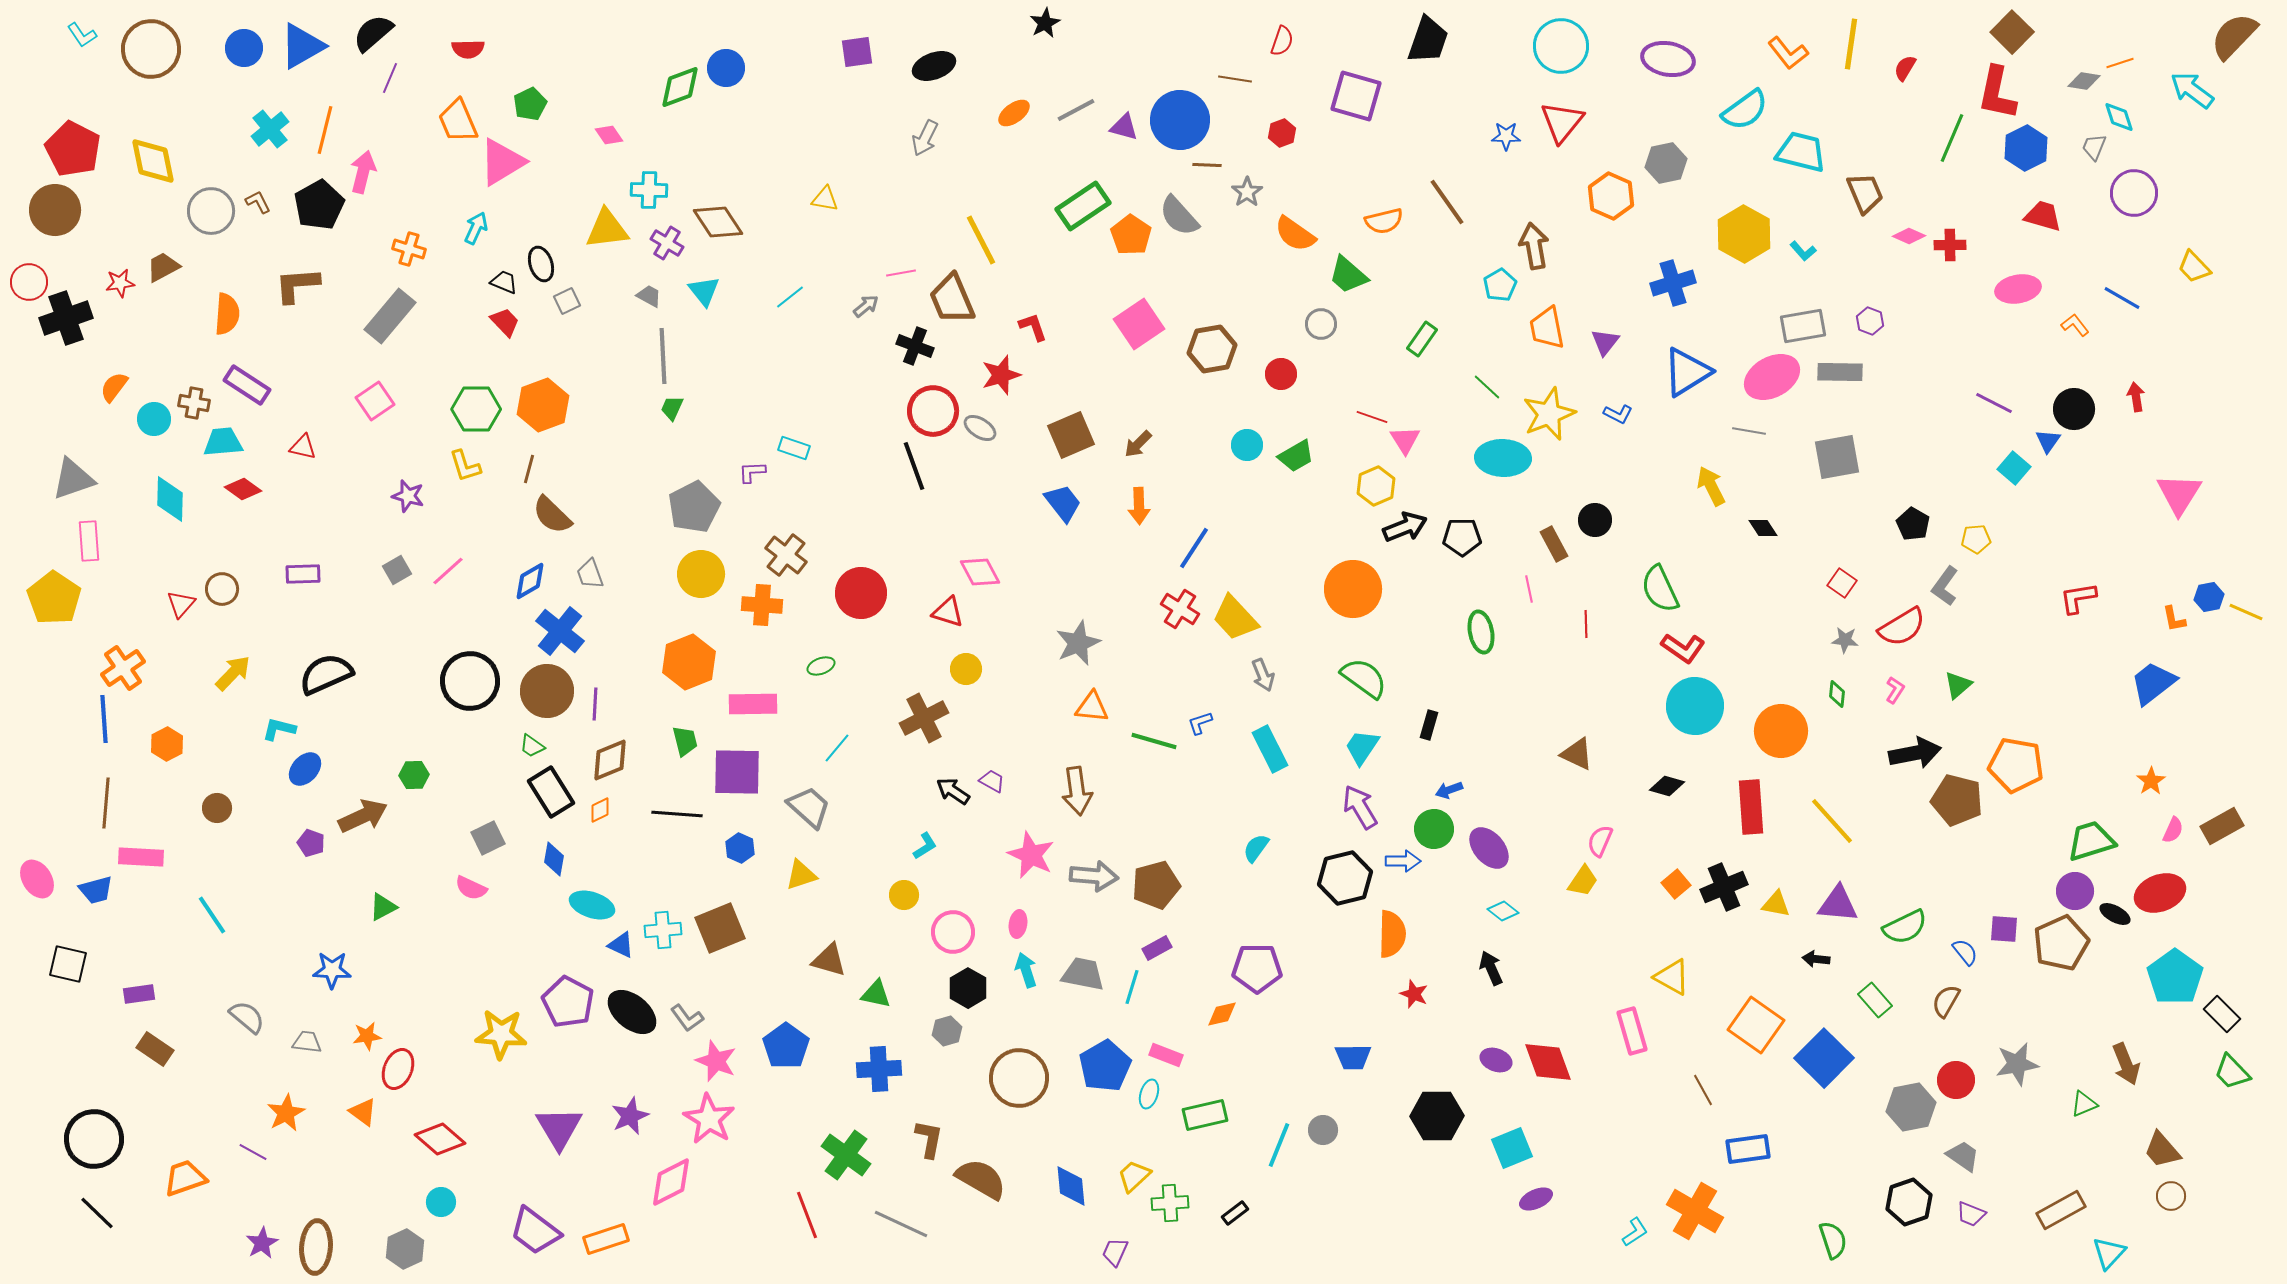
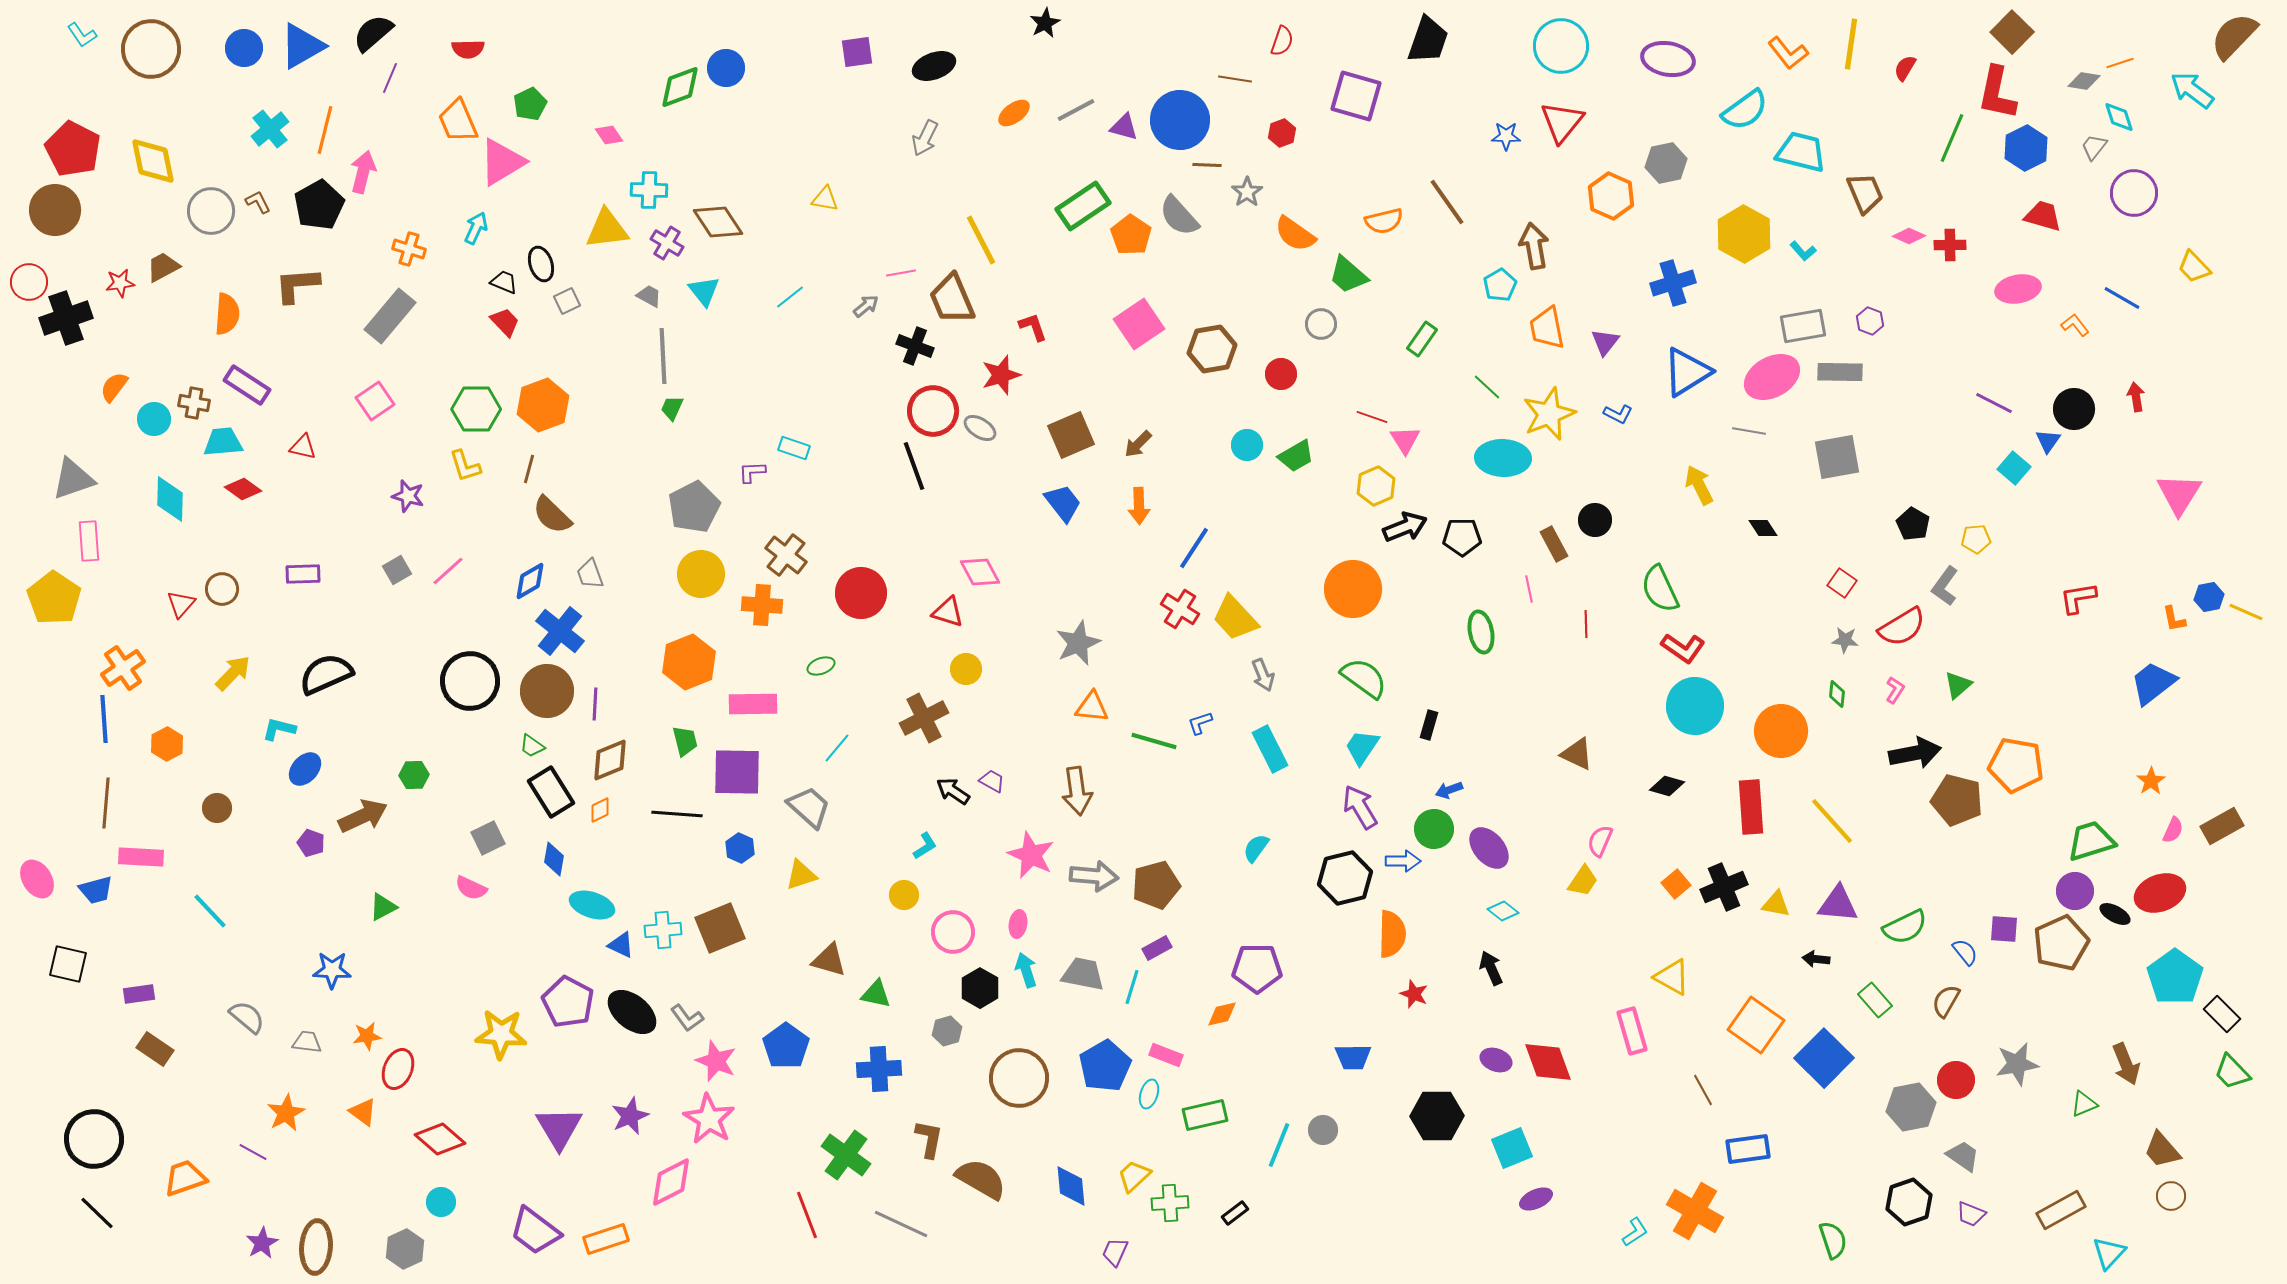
gray trapezoid at (2094, 147): rotated 16 degrees clockwise
yellow arrow at (1711, 486): moved 12 px left, 1 px up
cyan line at (212, 915): moved 2 px left, 4 px up; rotated 9 degrees counterclockwise
black hexagon at (968, 988): moved 12 px right
